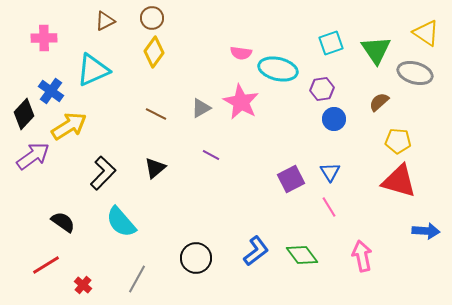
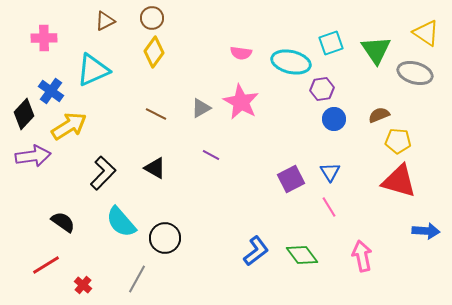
cyan ellipse: moved 13 px right, 7 px up
brown semicircle: moved 13 px down; rotated 20 degrees clockwise
purple arrow: rotated 28 degrees clockwise
black triangle: rotated 50 degrees counterclockwise
black circle: moved 31 px left, 20 px up
